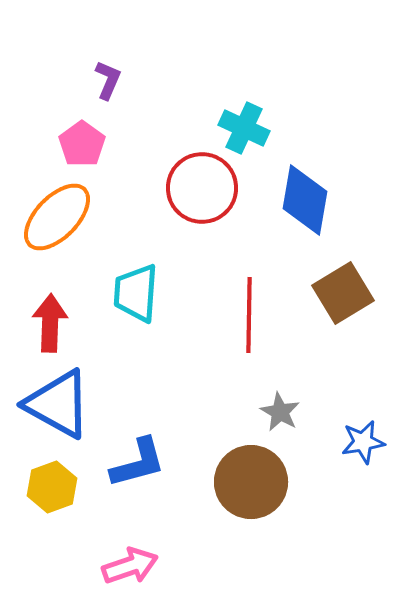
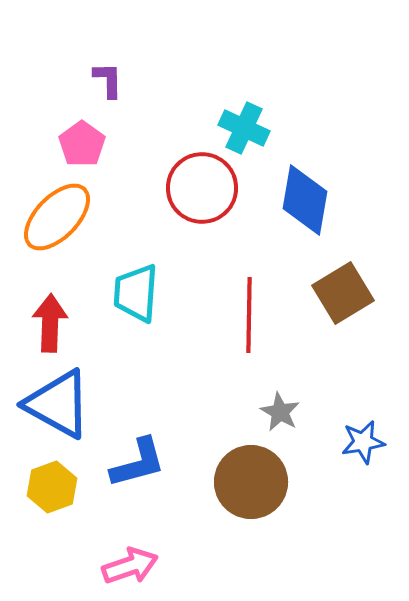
purple L-shape: rotated 24 degrees counterclockwise
